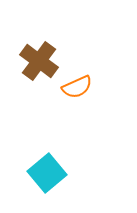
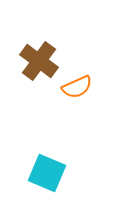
cyan square: rotated 27 degrees counterclockwise
